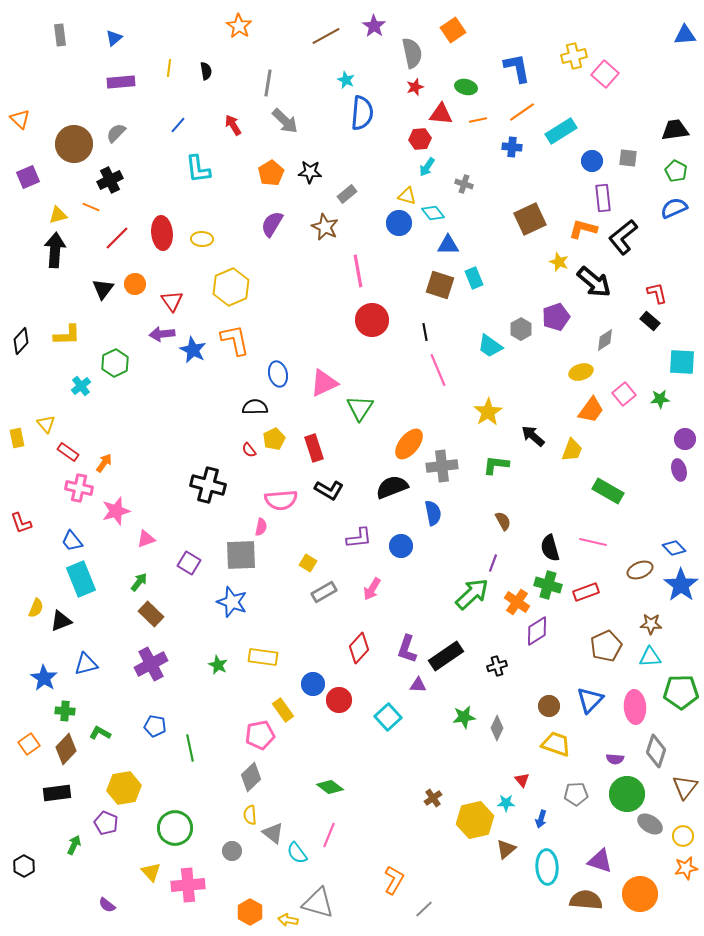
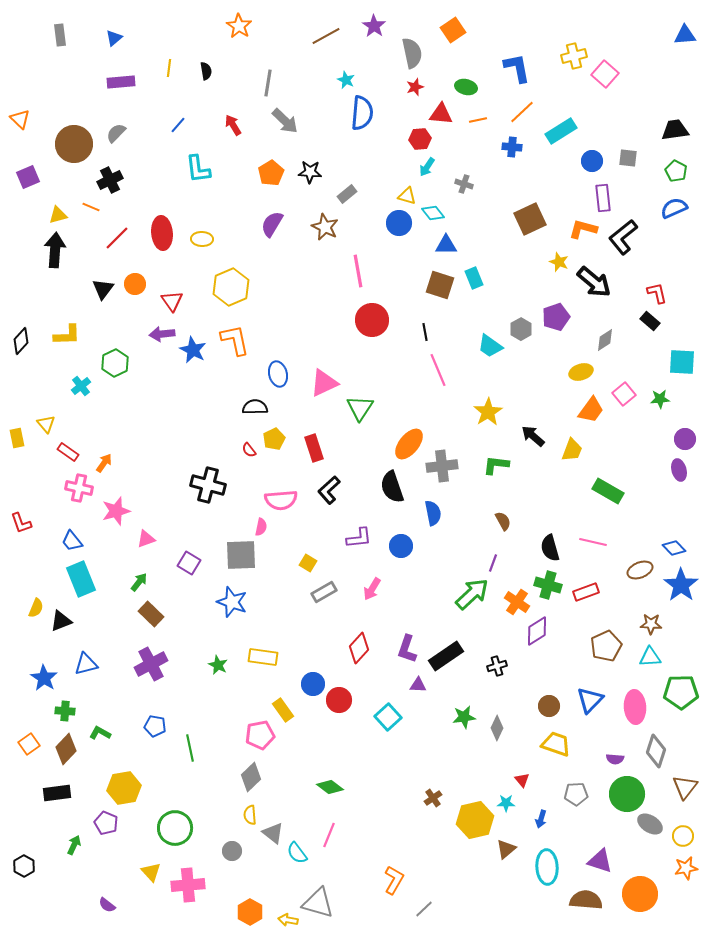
orange line at (522, 112): rotated 8 degrees counterclockwise
blue triangle at (448, 245): moved 2 px left
black semicircle at (392, 487): rotated 88 degrees counterclockwise
black L-shape at (329, 490): rotated 108 degrees clockwise
